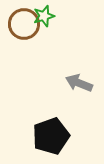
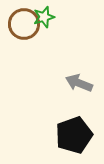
green star: moved 1 px down
black pentagon: moved 23 px right, 1 px up
